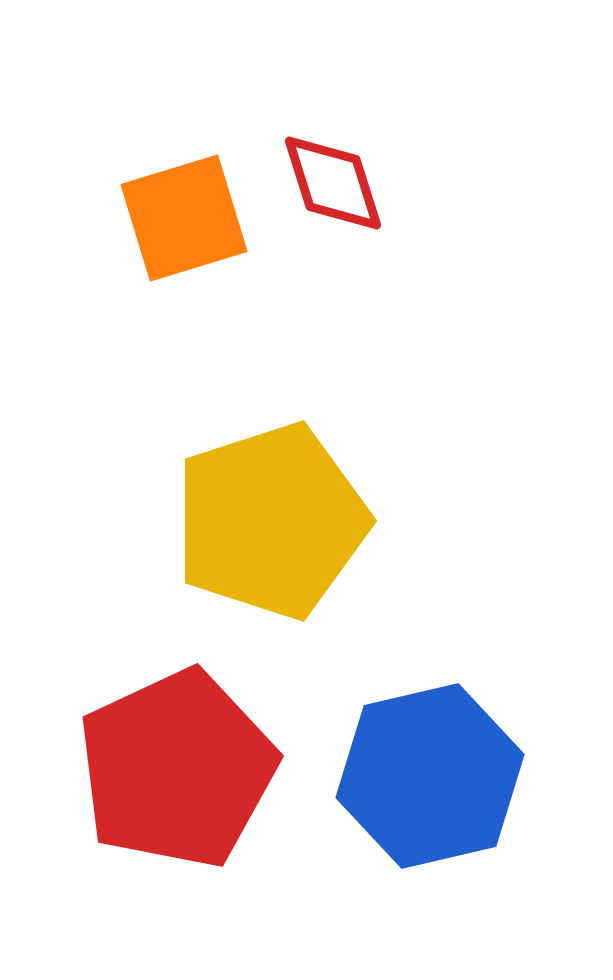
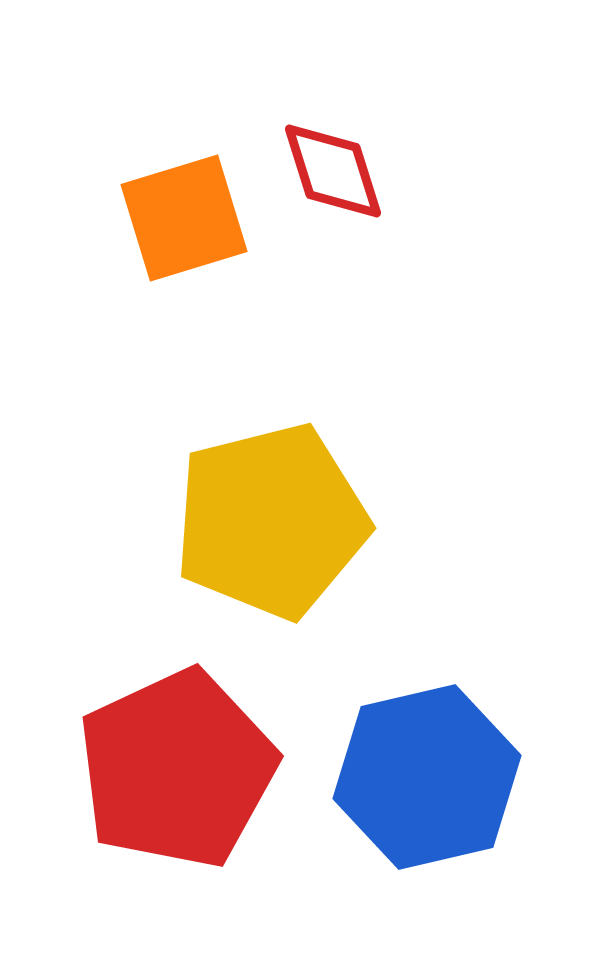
red diamond: moved 12 px up
yellow pentagon: rotated 4 degrees clockwise
blue hexagon: moved 3 px left, 1 px down
